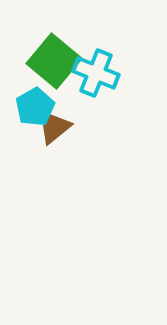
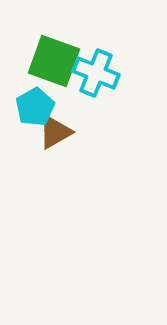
green square: rotated 20 degrees counterclockwise
brown triangle: moved 1 px right, 5 px down; rotated 9 degrees clockwise
